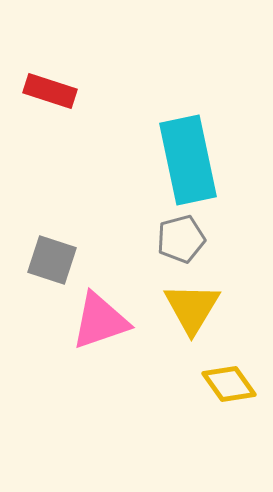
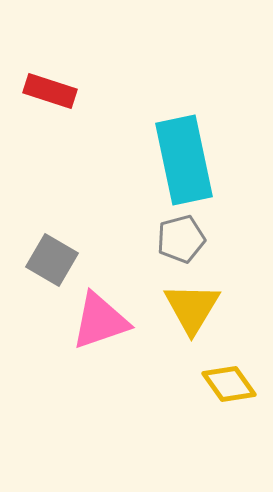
cyan rectangle: moved 4 px left
gray square: rotated 12 degrees clockwise
